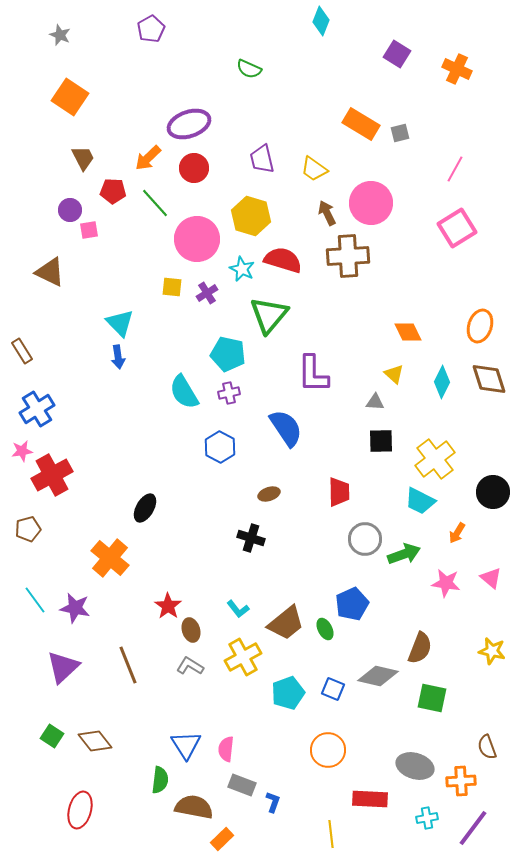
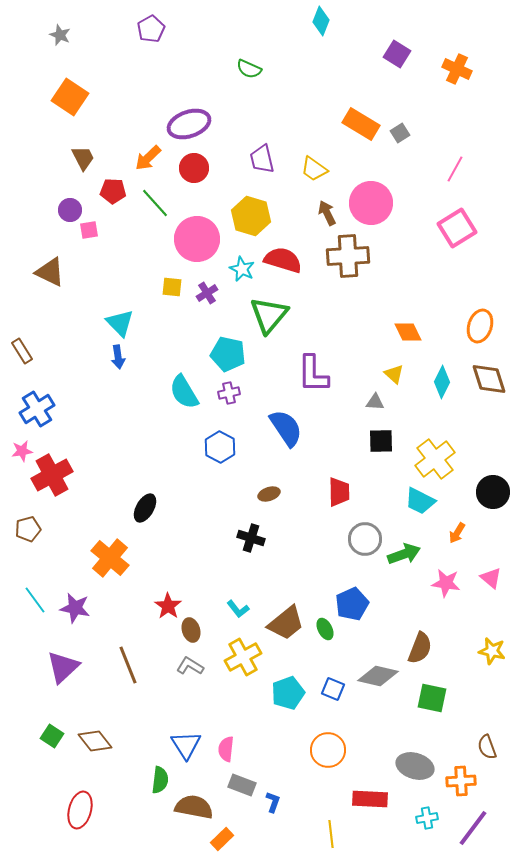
gray square at (400, 133): rotated 18 degrees counterclockwise
